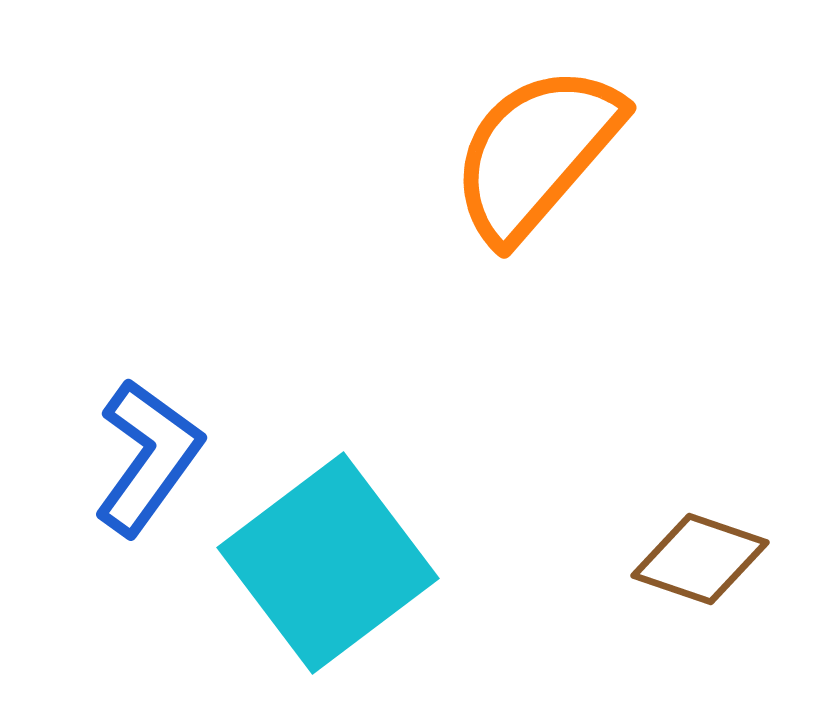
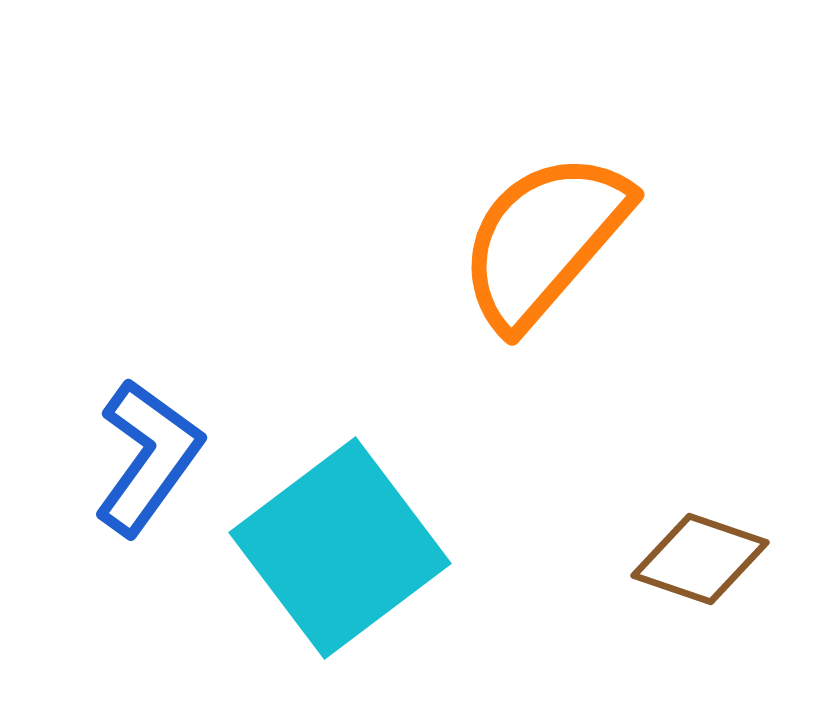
orange semicircle: moved 8 px right, 87 px down
cyan square: moved 12 px right, 15 px up
